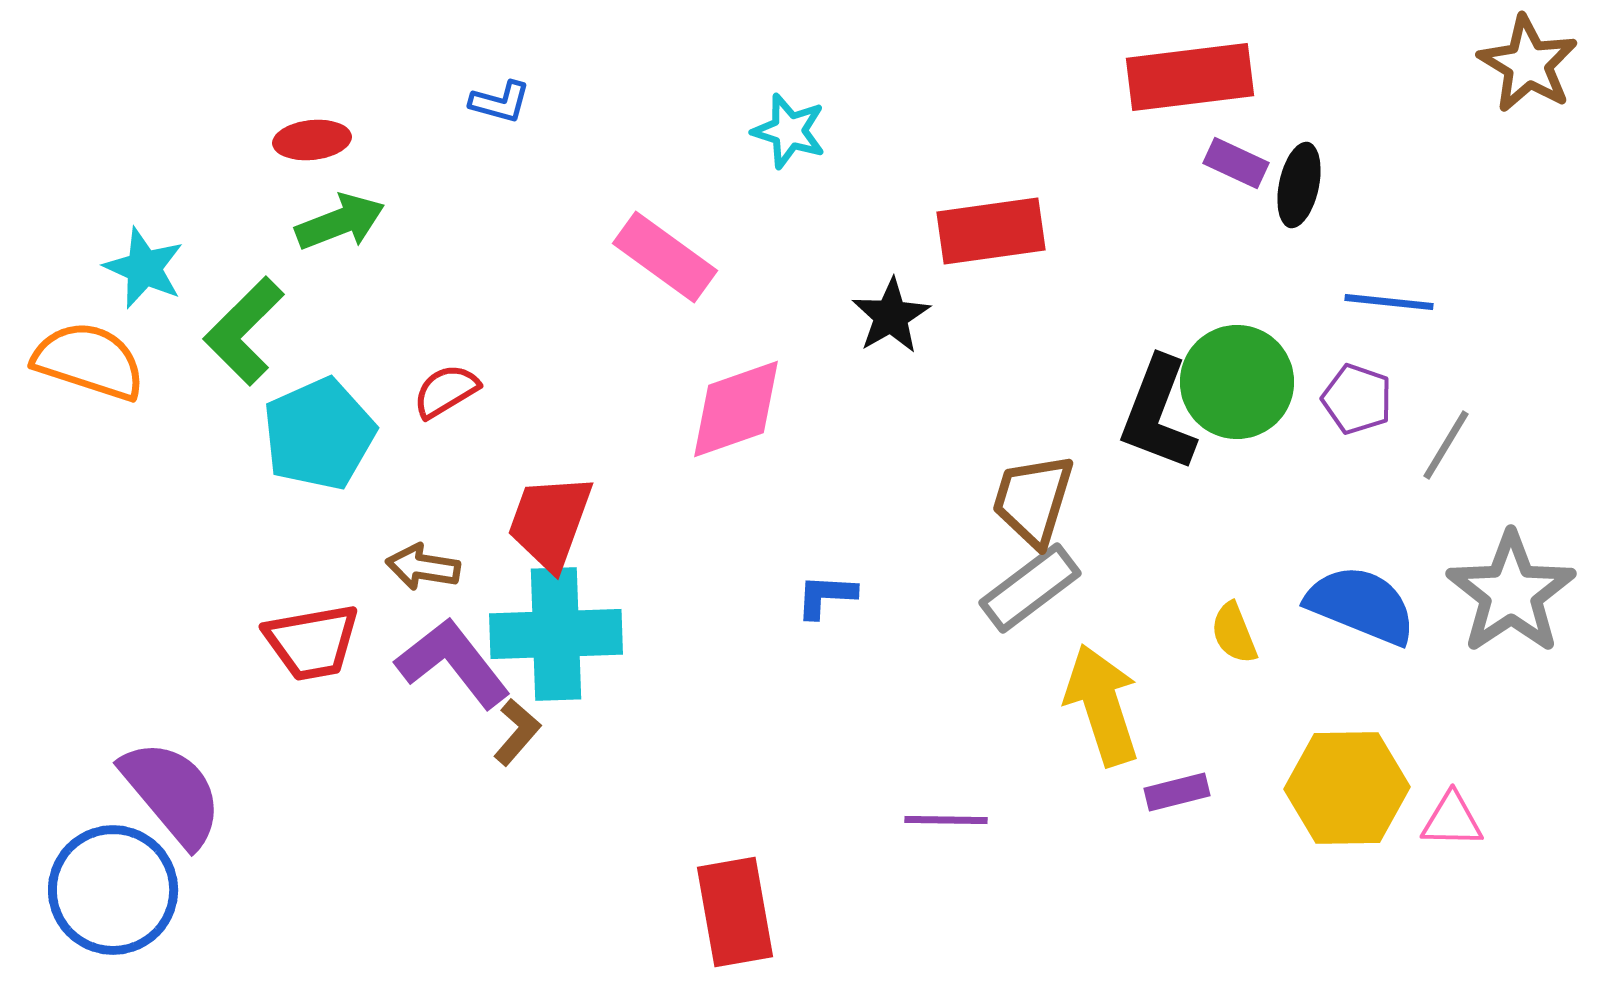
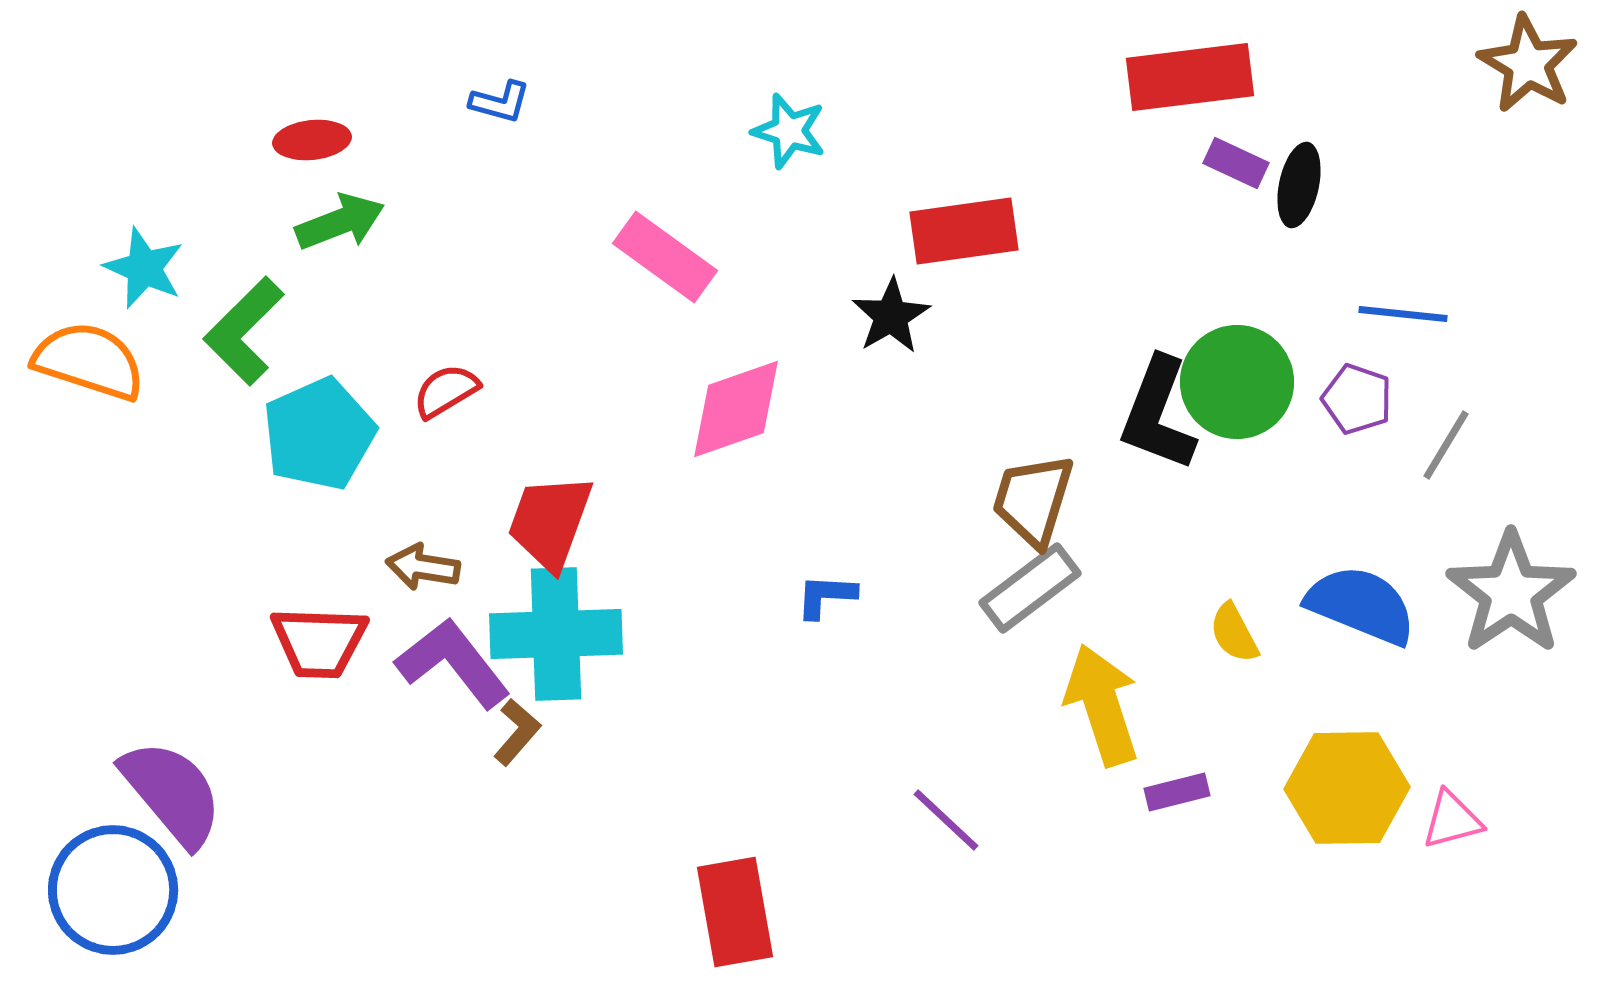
red rectangle at (991, 231): moved 27 px left
blue line at (1389, 302): moved 14 px right, 12 px down
yellow semicircle at (1234, 633): rotated 6 degrees counterclockwise
red trapezoid at (312, 642): moved 7 px right; rotated 12 degrees clockwise
purple line at (946, 820): rotated 42 degrees clockwise
pink triangle at (1452, 820): rotated 16 degrees counterclockwise
